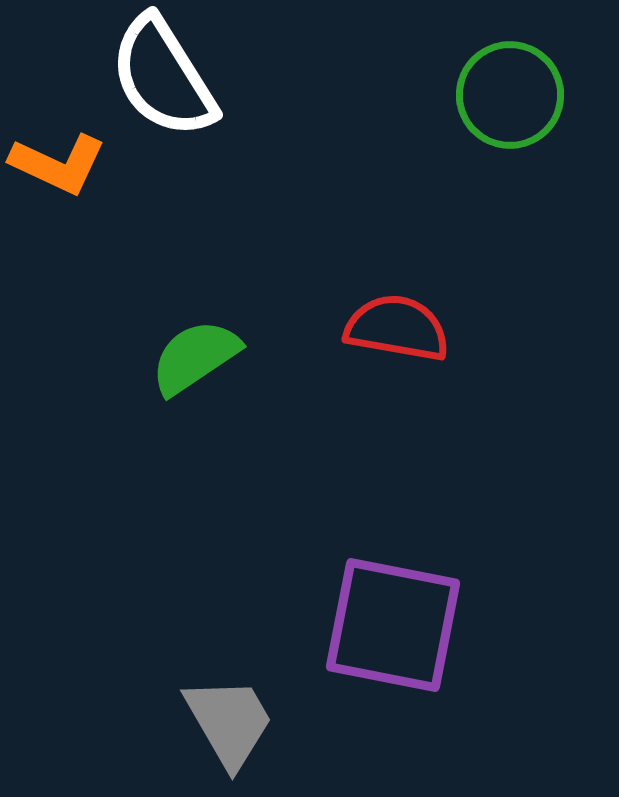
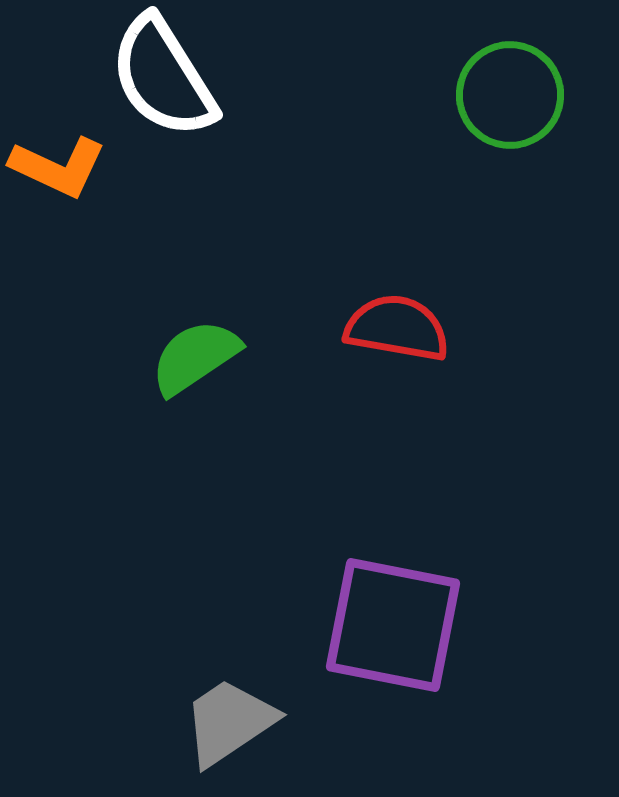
orange L-shape: moved 3 px down
gray trapezoid: rotated 94 degrees counterclockwise
